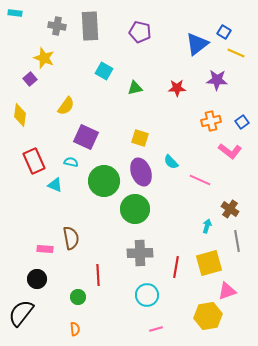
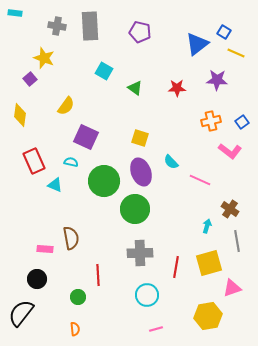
green triangle at (135, 88): rotated 49 degrees clockwise
pink triangle at (227, 291): moved 5 px right, 3 px up
